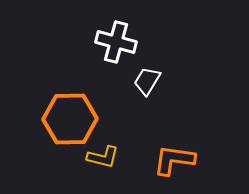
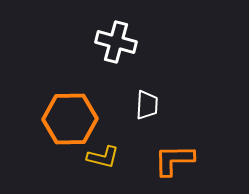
white trapezoid: moved 24 px down; rotated 152 degrees clockwise
orange L-shape: rotated 9 degrees counterclockwise
